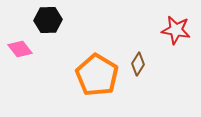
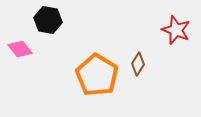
black hexagon: rotated 12 degrees clockwise
red star: rotated 12 degrees clockwise
